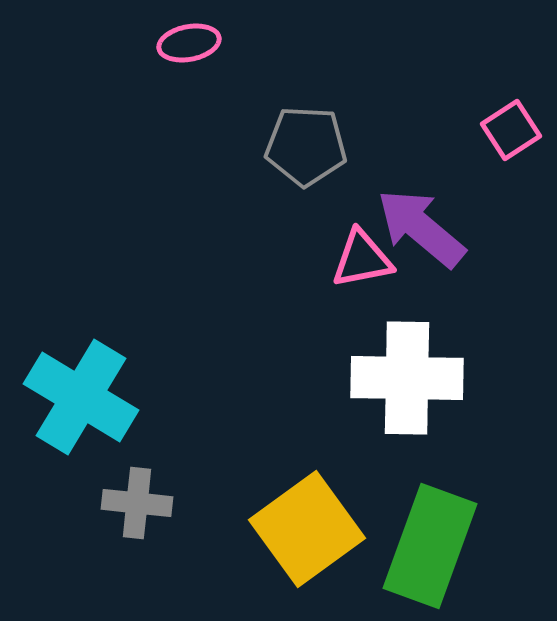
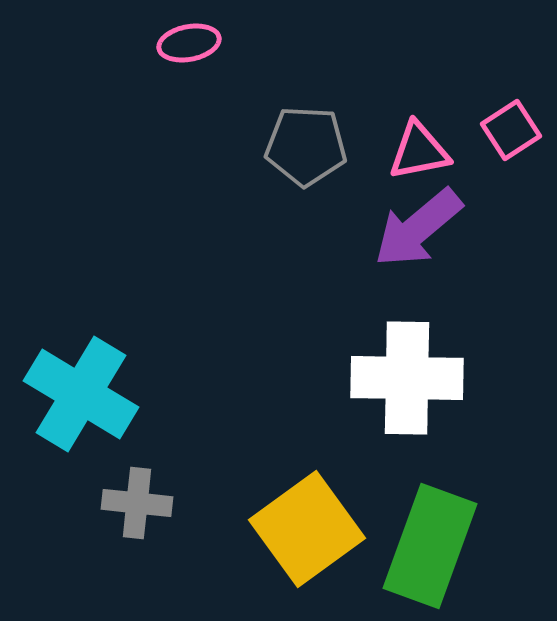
purple arrow: moved 3 px left; rotated 80 degrees counterclockwise
pink triangle: moved 57 px right, 108 px up
cyan cross: moved 3 px up
